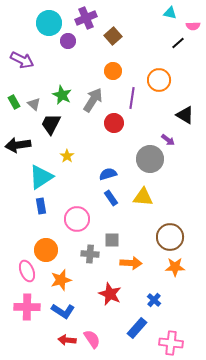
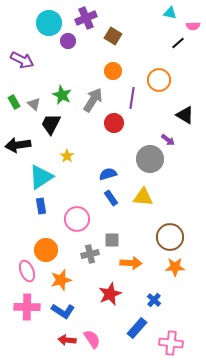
brown square at (113, 36): rotated 18 degrees counterclockwise
gray cross at (90, 254): rotated 18 degrees counterclockwise
red star at (110, 294): rotated 25 degrees clockwise
